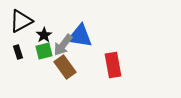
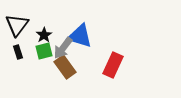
black triangle: moved 4 px left, 4 px down; rotated 25 degrees counterclockwise
blue triangle: rotated 8 degrees clockwise
gray arrow: moved 3 px down
red rectangle: rotated 35 degrees clockwise
